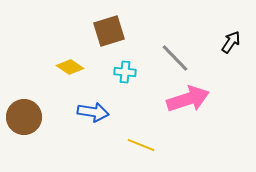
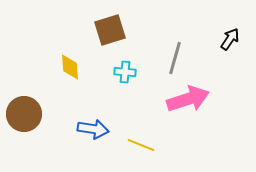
brown square: moved 1 px right, 1 px up
black arrow: moved 1 px left, 3 px up
gray line: rotated 60 degrees clockwise
yellow diamond: rotated 52 degrees clockwise
blue arrow: moved 17 px down
brown circle: moved 3 px up
